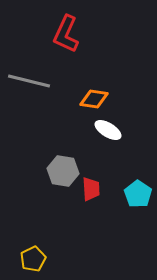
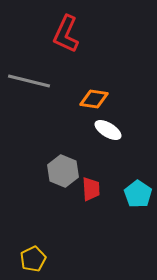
gray hexagon: rotated 12 degrees clockwise
